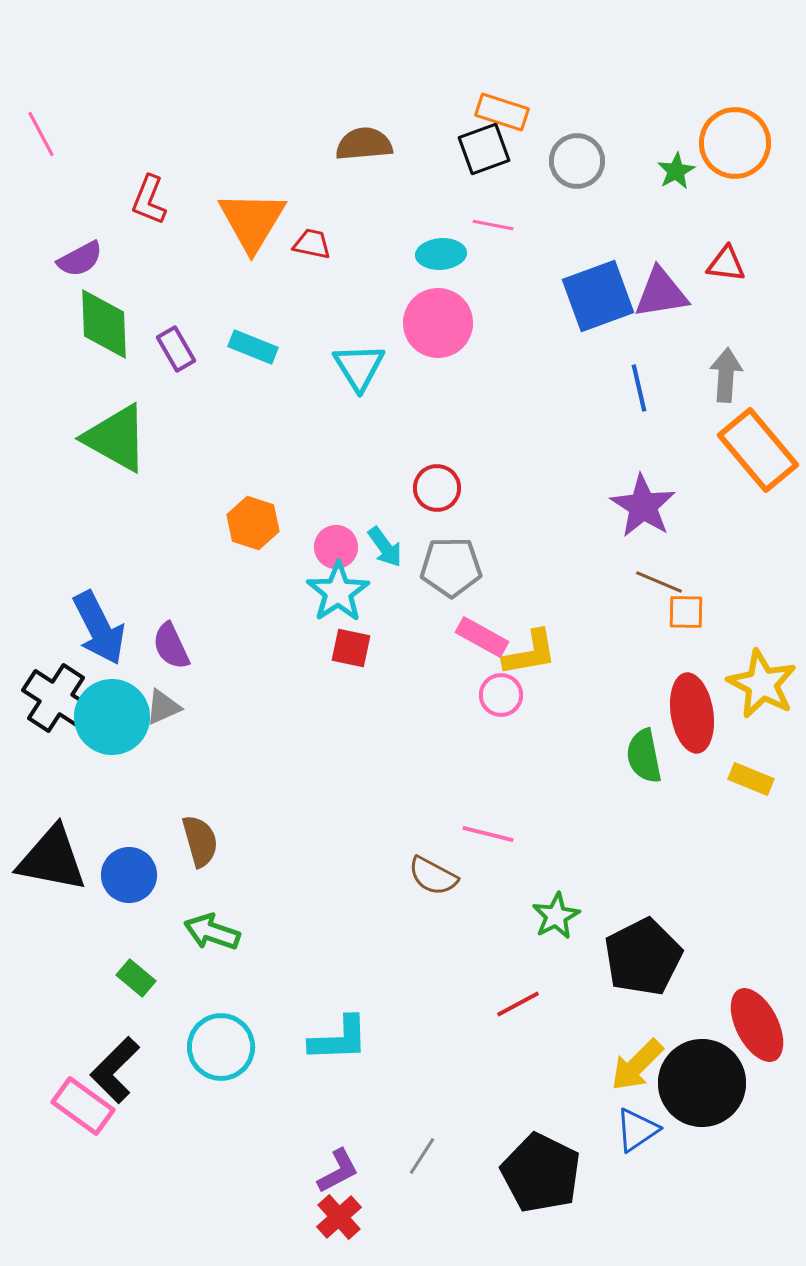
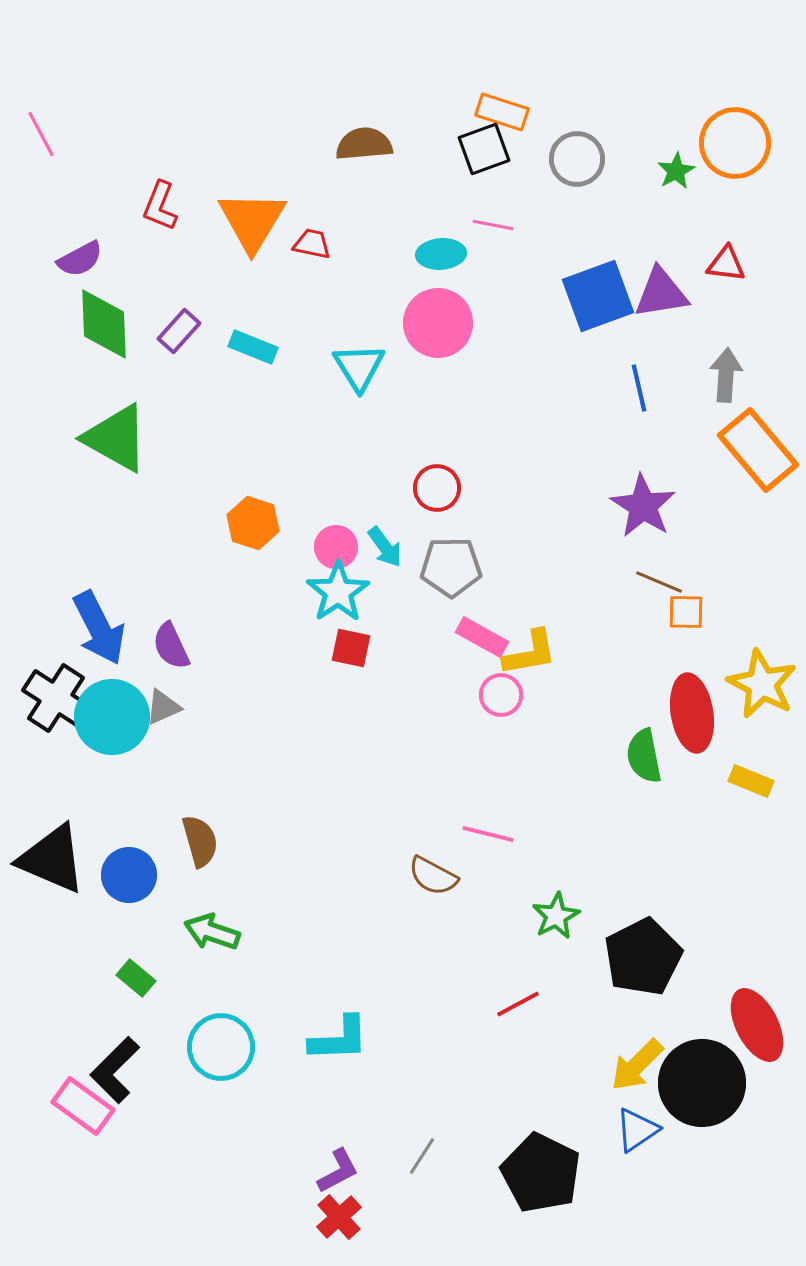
gray circle at (577, 161): moved 2 px up
red L-shape at (149, 200): moved 11 px right, 6 px down
purple rectangle at (176, 349): moved 3 px right, 18 px up; rotated 72 degrees clockwise
yellow rectangle at (751, 779): moved 2 px down
black triangle at (52, 859): rotated 12 degrees clockwise
